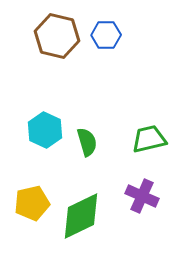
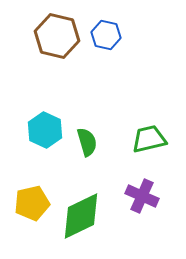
blue hexagon: rotated 12 degrees clockwise
